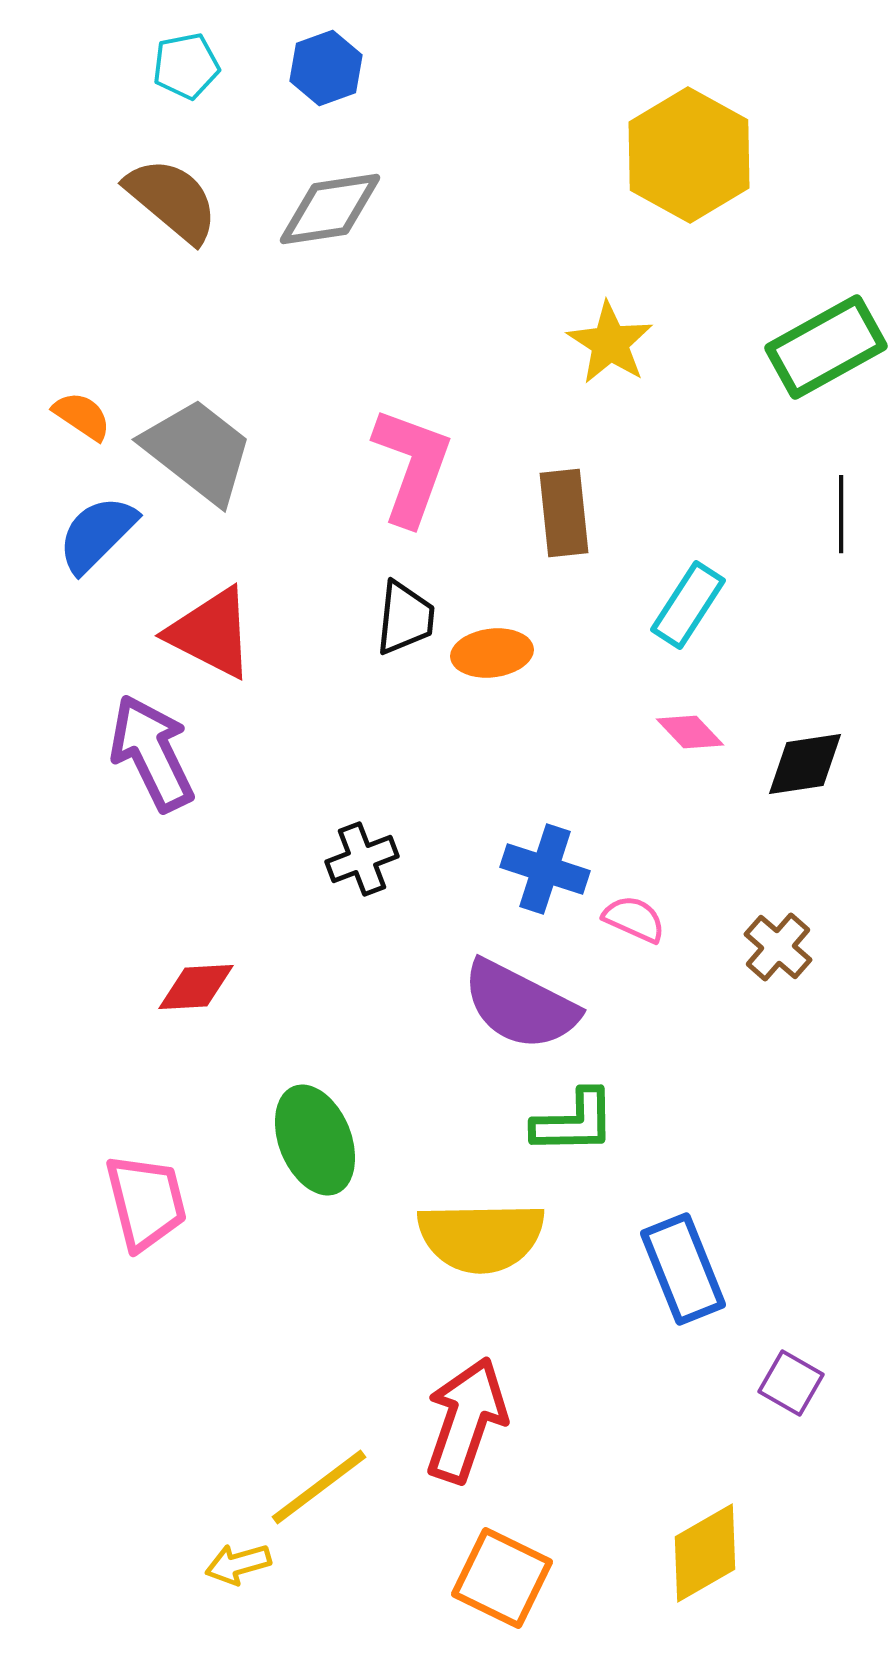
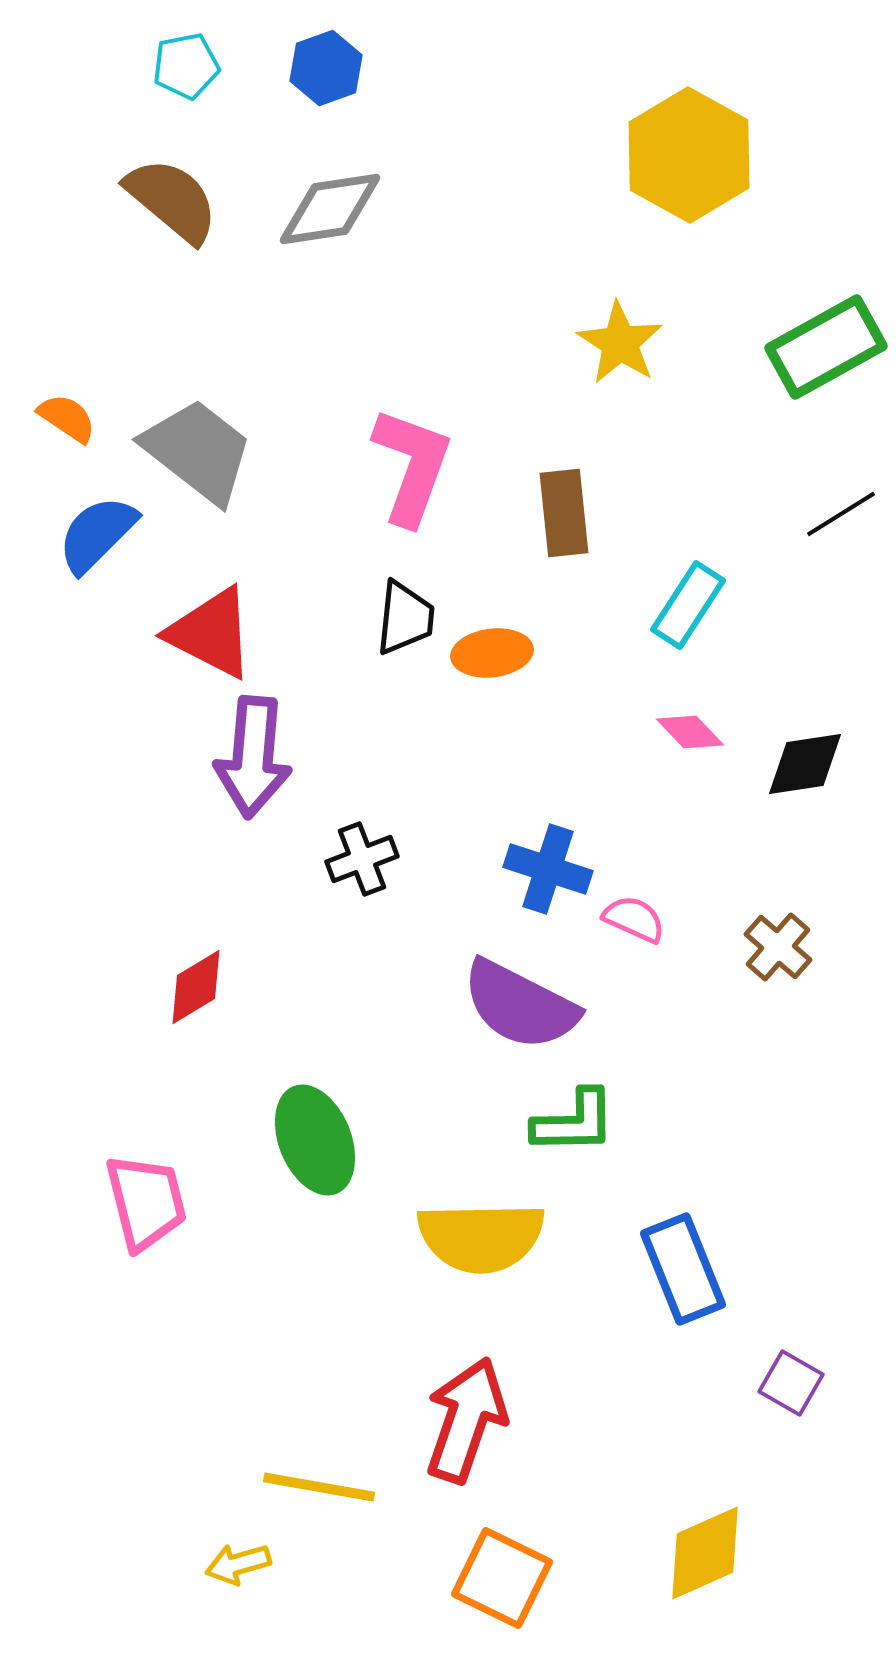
yellow star: moved 10 px right
orange semicircle: moved 15 px left, 2 px down
black line: rotated 58 degrees clockwise
purple arrow: moved 101 px right, 4 px down; rotated 149 degrees counterclockwise
blue cross: moved 3 px right
red diamond: rotated 28 degrees counterclockwise
yellow line: rotated 47 degrees clockwise
yellow diamond: rotated 6 degrees clockwise
